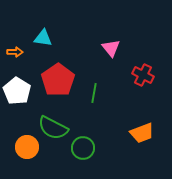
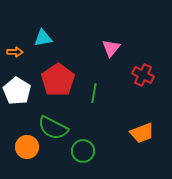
cyan triangle: rotated 18 degrees counterclockwise
pink triangle: rotated 18 degrees clockwise
green circle: moved 3 px down
